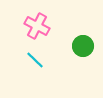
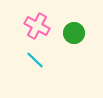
green circle: moved 9 px left, 13 px up
